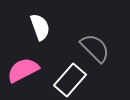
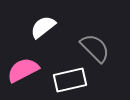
white semicircle: moved 3 px right; rotated 108 degrees counterclockwise
white rectangle: rotated 36 degrees clockwise
